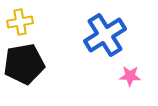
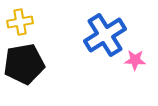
pink star: moved 5 px right, 16 px up
